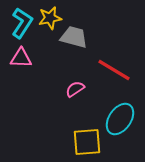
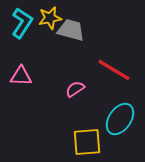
gray trapezoid: moved 3 px left, 7 px up
pink triangle: moved 18 px down
